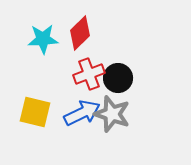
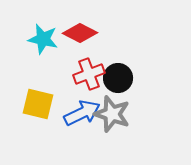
red diamond: rotated 72 degrees clockwise
cyan star: rotated 16 degrees clockwise
yellow square: moved 3 px right, 8 px up
